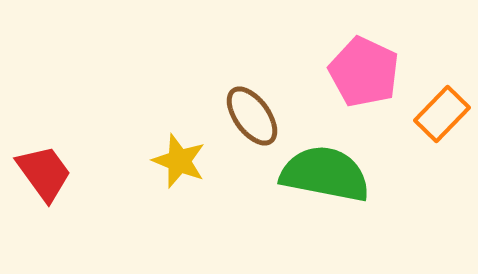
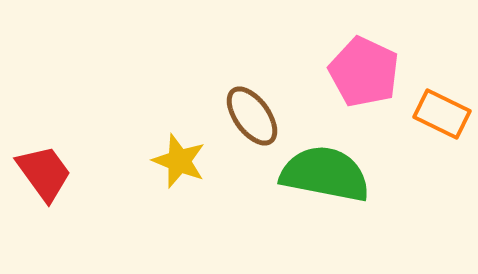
orange rectangle: rotated 72 degrees clockwise
